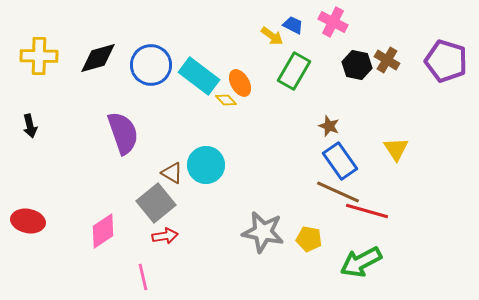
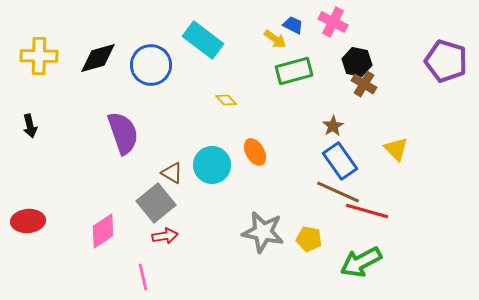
yellow arrow: moved 3 px right, 3 px down
brown cross: moved 23 px left, 24 px down
black hexagon: moved 3 px up
green rectangle: rotated 45 degrees clockwise
cyan rectangle: moved 4 px right, 36 px up
orange ellipse: moved 15 px right, 69 px down
brown star: moved 4 px right; rotated 20 degrees clockwise
yellow triangle: rotated 12 degrees counterclockwise
cyan circle: moved 6 px right
red ellipse: rotated 16 degrees counterclockwise
